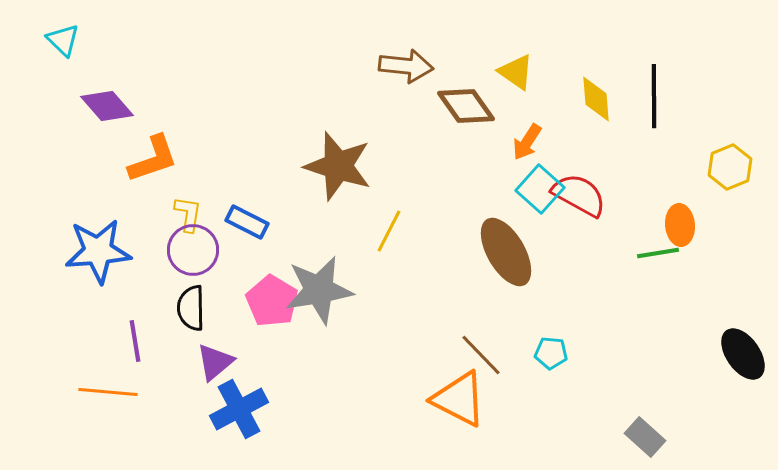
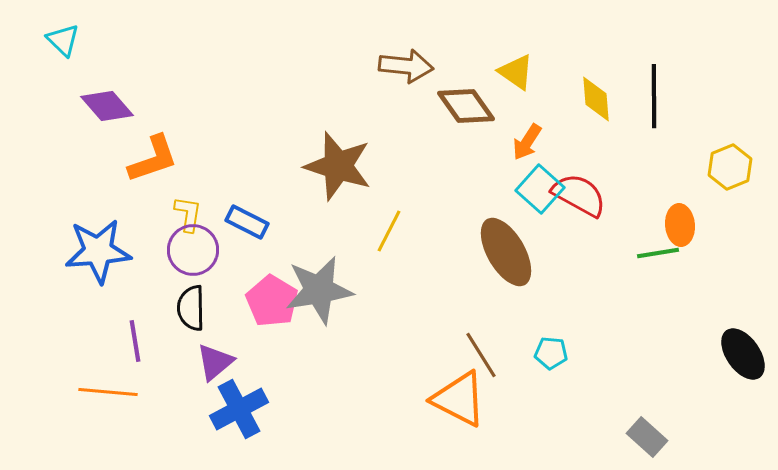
brown line: rotated 12 degrees clockwise
gray rectangle: moved 2 px right
